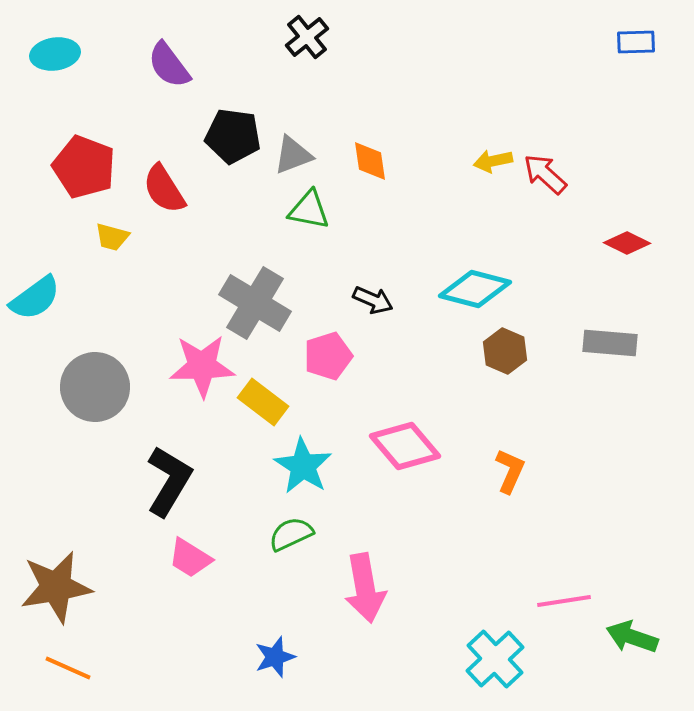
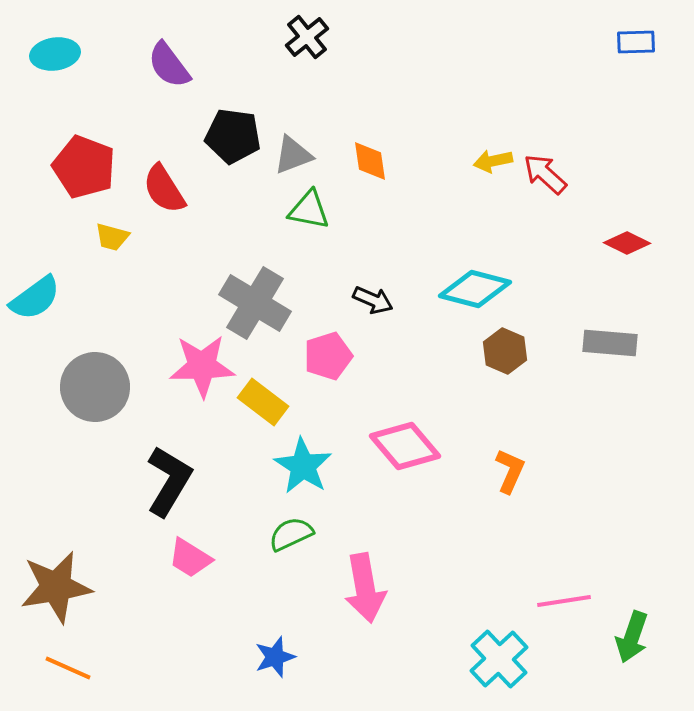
green arrow: rotated 90 degrees counterclockwise
cyan cross: moved 4 px right
